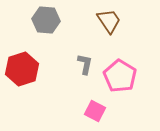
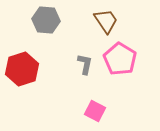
brown trapezoid: moved 3 px left
pink pentagon: moved 17 px up
